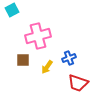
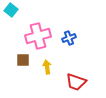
cyan square: moved 1 px left; rotated 24 degrees counterclockwise
blue cross: moved 20 px up
yellow arrow: rotated 136 degrees clockwise
red trapezoid: moved 2 px left, 1 px up
